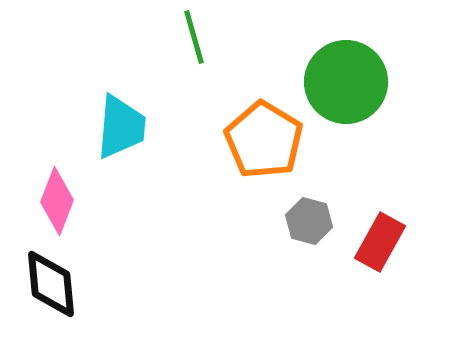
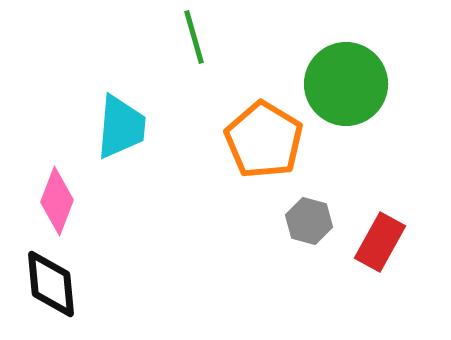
green circle: moved 2 px down
